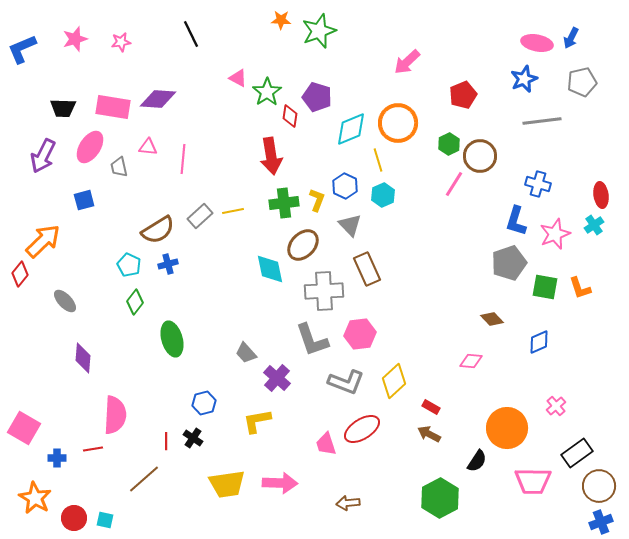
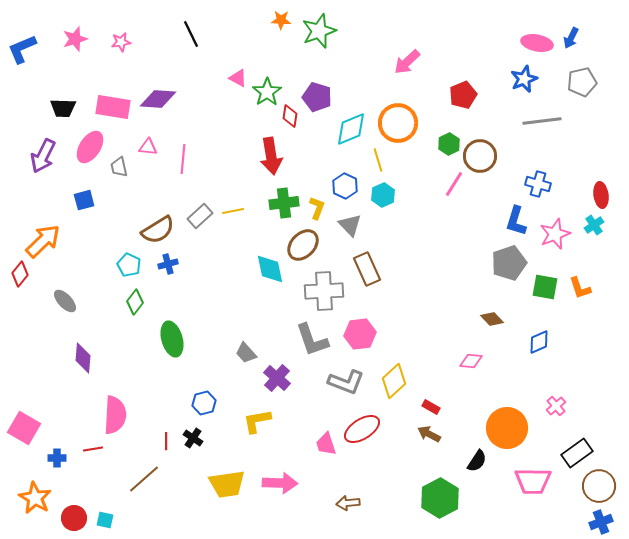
yellow L-shape at (317, 200): moved 8 px down
